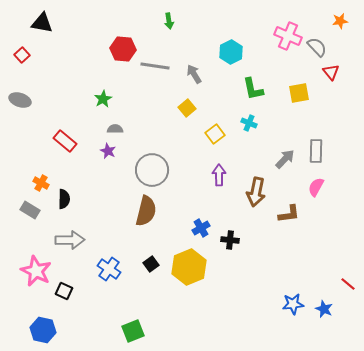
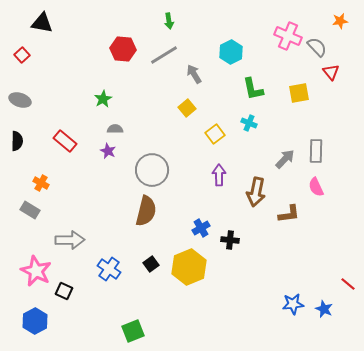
gray line at (155, 66): moved 9 px right, 11 px up; rotated 40 degrees counterclockwise
pink semicircle at (316, 187): rotated 54 degrees counterclockwise
black semicircle at (64, 199): moved 47 px left, 58 px up
blue hexagon at (43, 330): moved 8 px left, 9 px up; rotated 20 degrees clockwise
